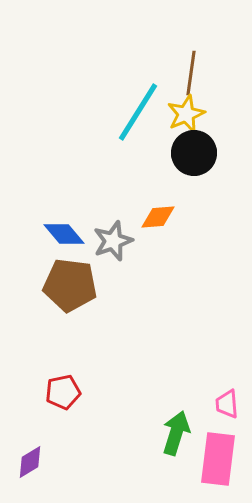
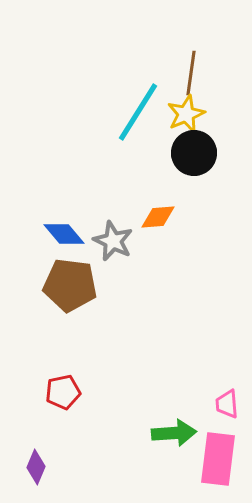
gray star: rotated 27 degrees counterclockwise
green arrow: moved 2 px left; rotated 69 degrees clockwise
purple diamond: moved 6 px right, 5 px down; rotated 36 degrees counterclockwise
